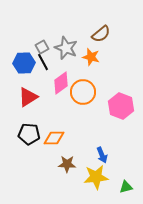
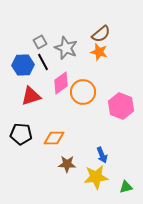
gray square: moved 2 px left, 5 px up
orange star: moved 8 px right, 5 px up
blue hexagon: moved 1 px left, 2 px down
red triangle: moved 3 px right, 1 px up; rotated 15 degrees clockwise
black pentagon: moved 8 px left
